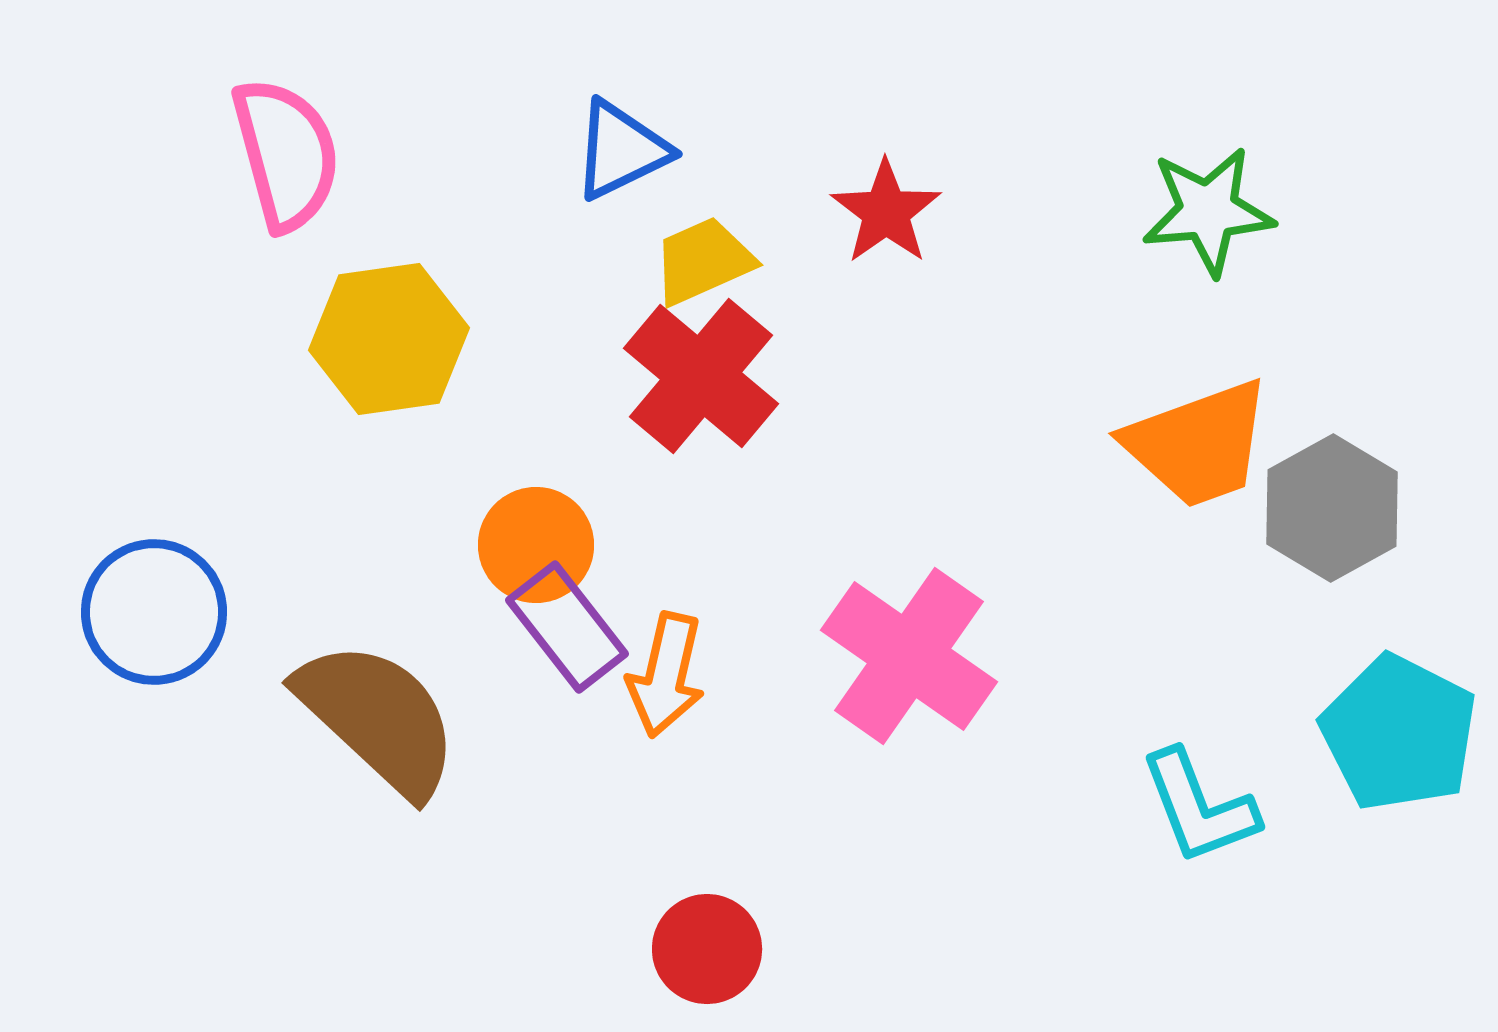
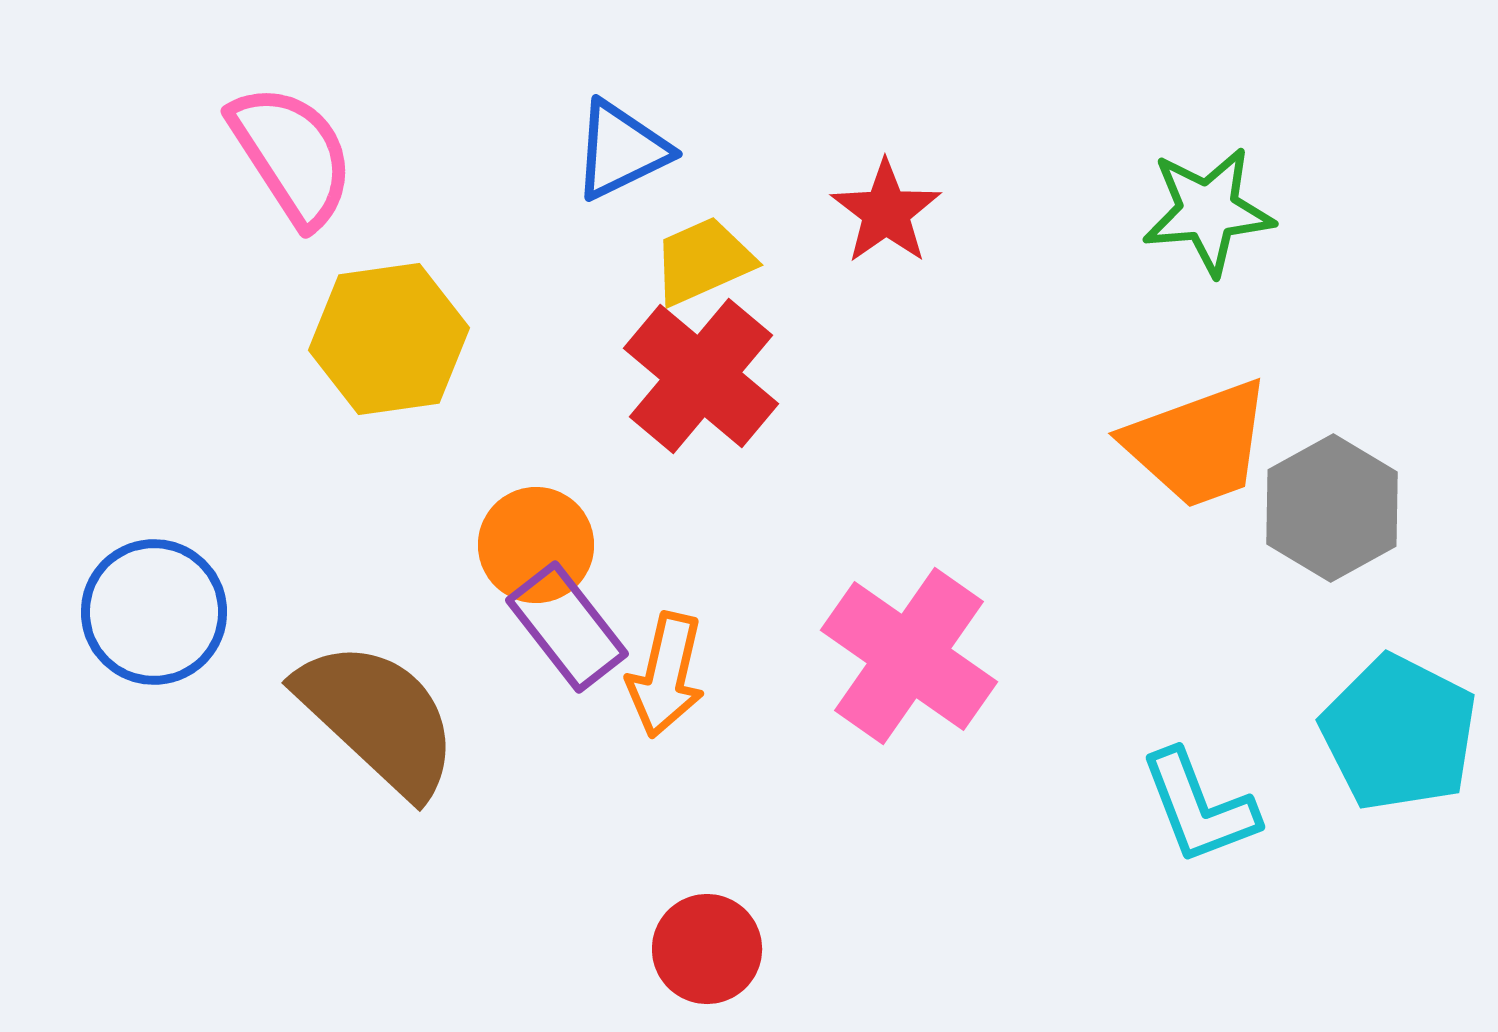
pink semicircle: moved 6 px right, 1 px down; rotated 18 degrees counterclockwise
